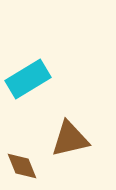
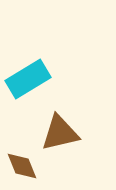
brown triangle: moved 10 px left, 6 px up
